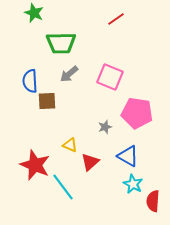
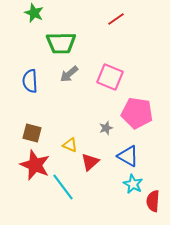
brown square: moved 15 px left, 32 px down; rotated 18 degrees clockwise
gray star: moved 1 px right, 1 px down
